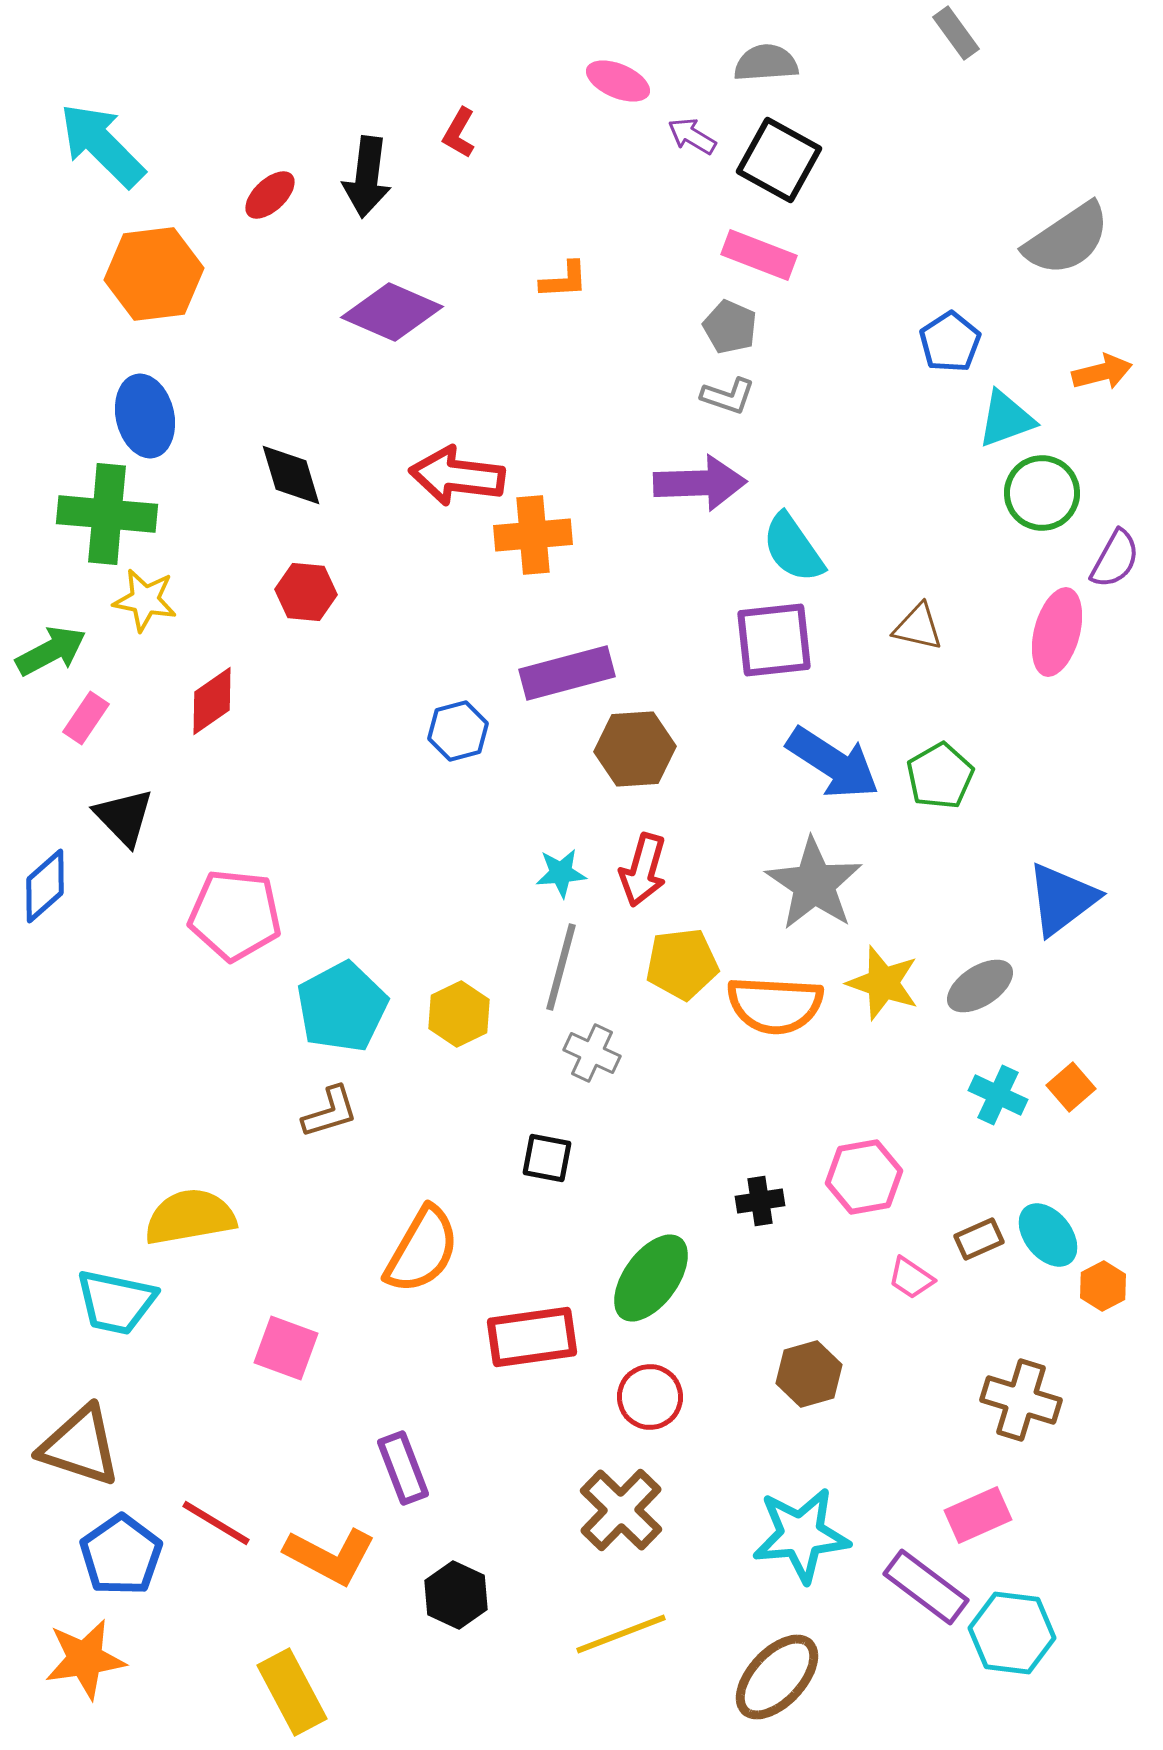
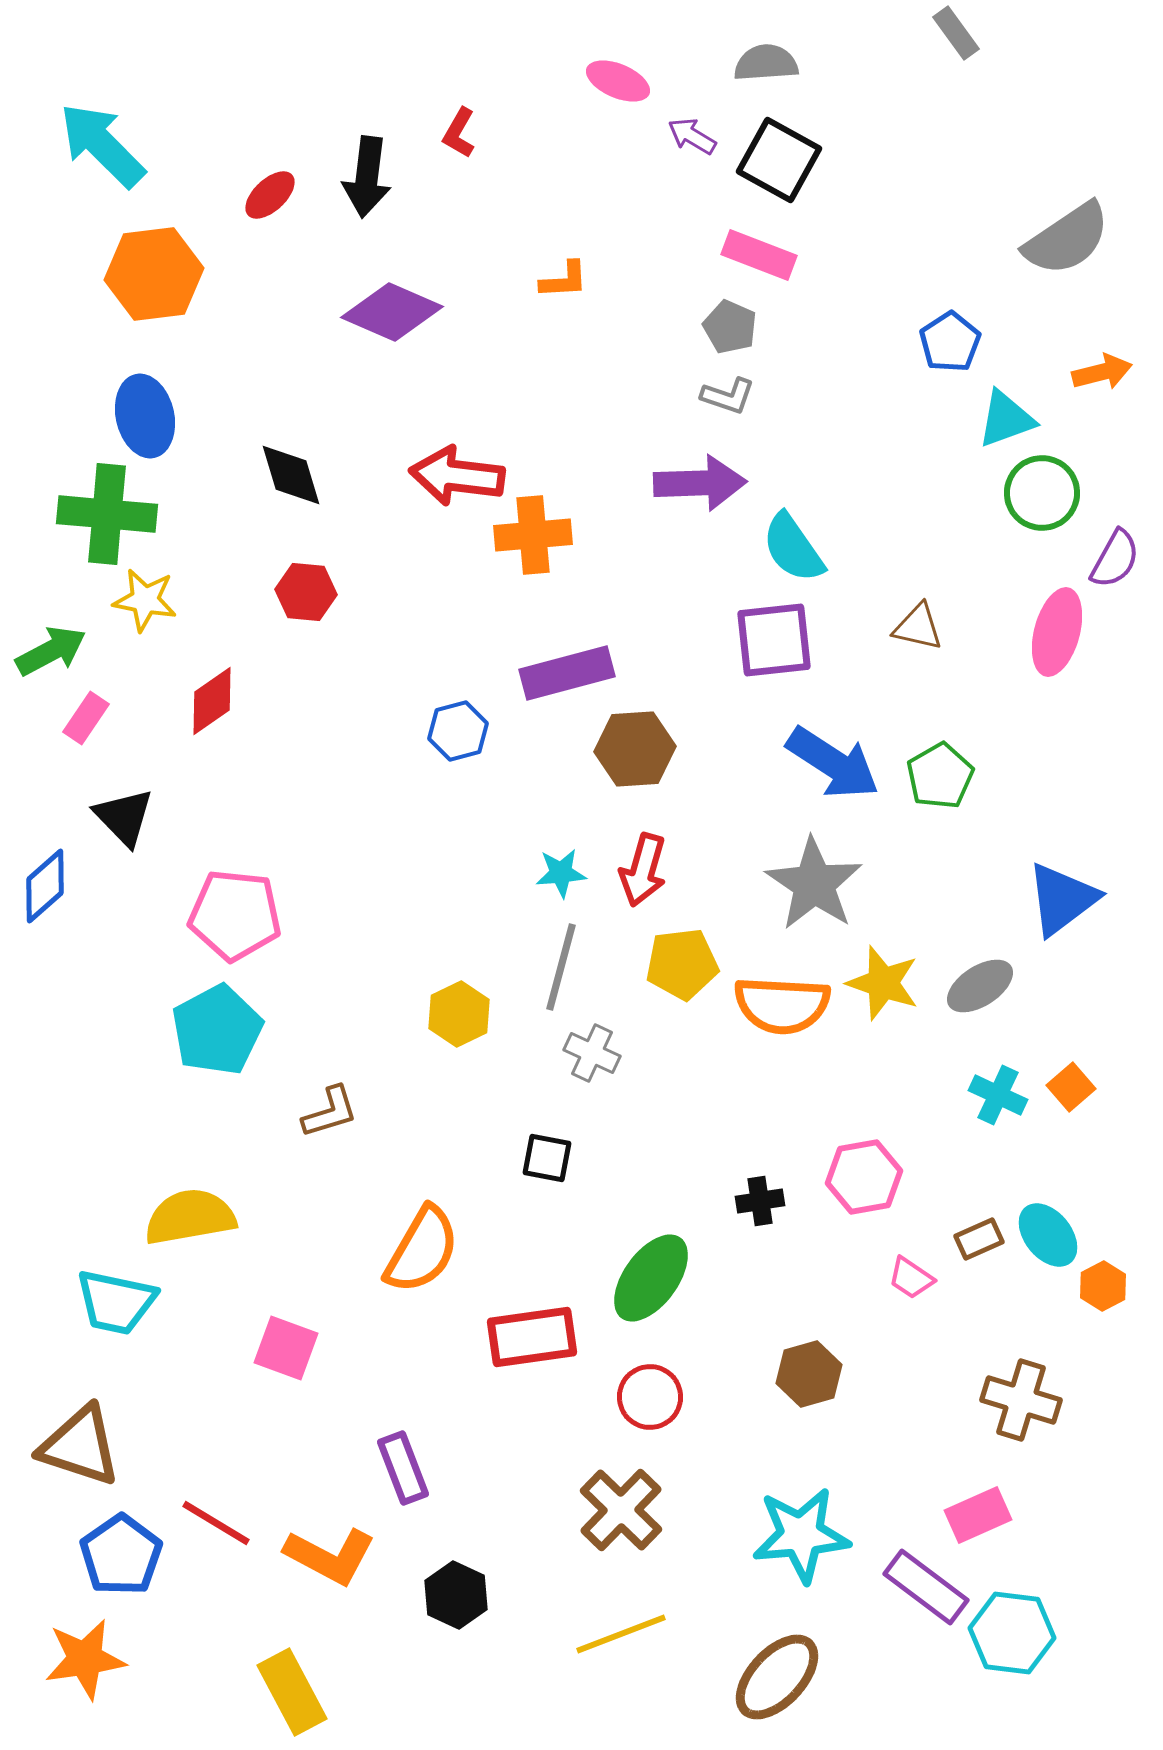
orange semicircle at (775, 1005): moved 7 px right
cyan pentagon at (342, 1007): moved 125 px left, 23 px down
